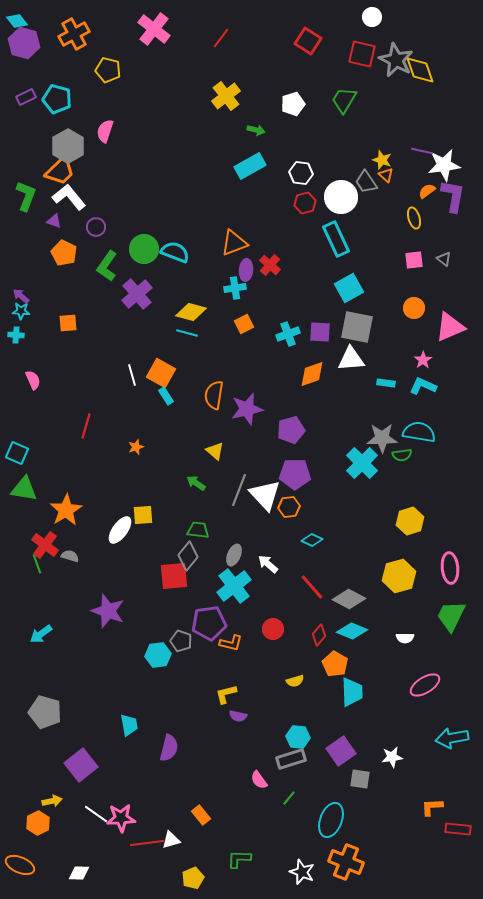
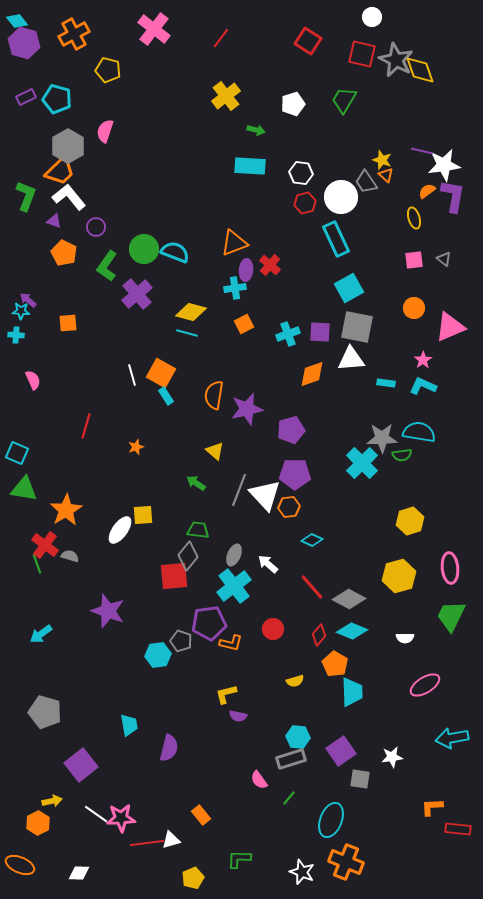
cyan rectangle at (250, 166): rotated 32 degrees clockwise
purple arrow at (21, 296): moved 7 px right, 4 px down
